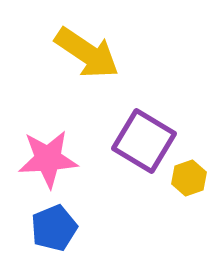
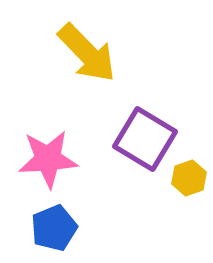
yellow arrow: rotated 12 degrees clockwise
purple square: moved 1 px right, 2 px up
